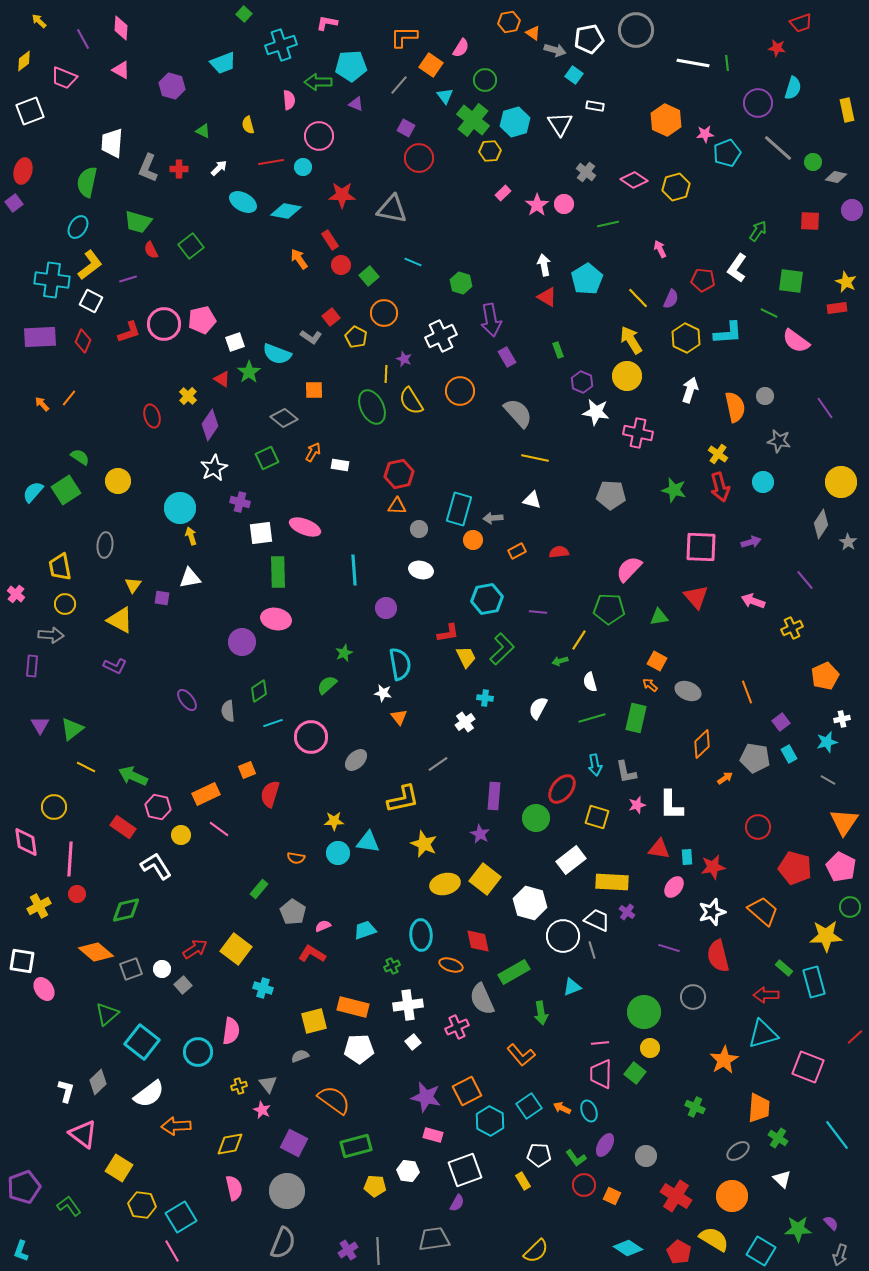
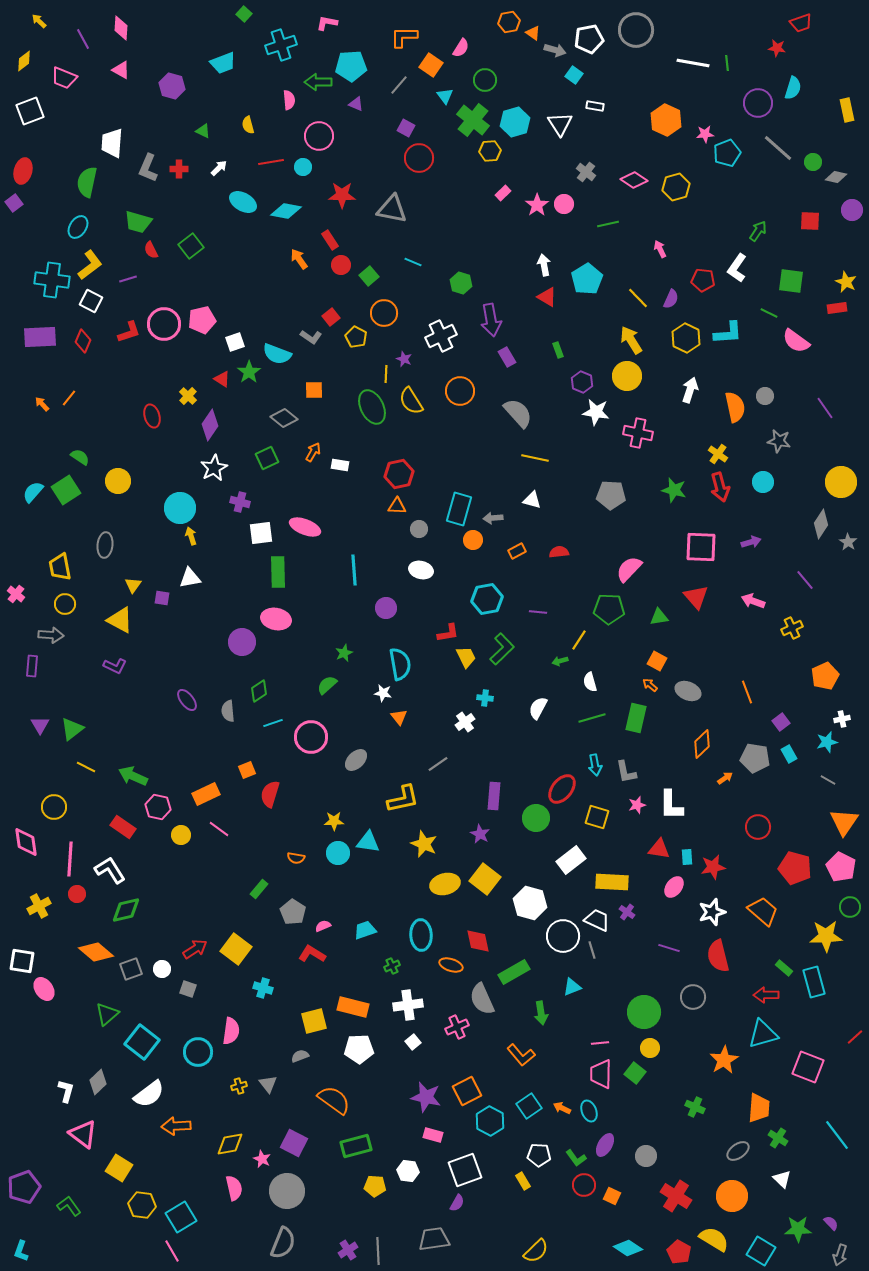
white L-shape at (156, 866): moved 46 px left, 4 px down
gray square at (183, 985): moved 5 px right, 4 px down; rotated 30 degrees counterclockwise
pink star at (262, 1110): moved 49 px down
